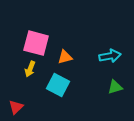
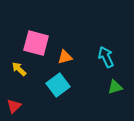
cyan arrow: moved 4 px left, 1 px down; rotated 105 degrees counterclockwise
yellow arrow: moved 11 px left; rotated 112 degrees clockwise
cyan square: rotated 25 degrees clockwise
red triangle: moved 2 px left, 1 px up
